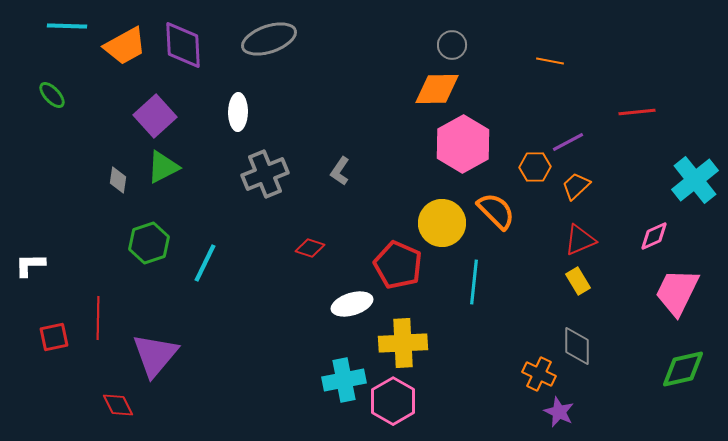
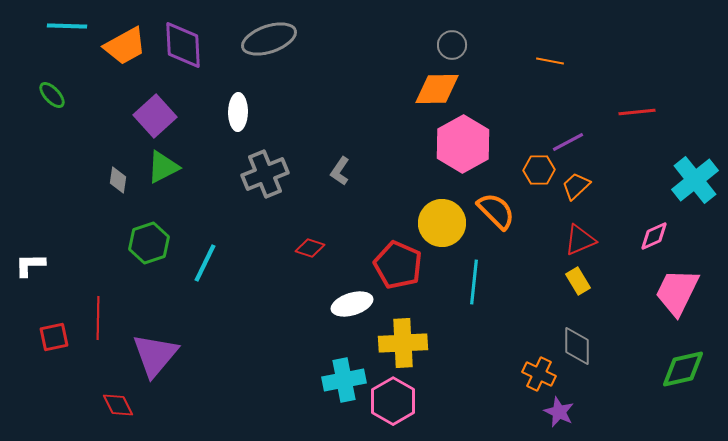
orange hexagon at (535, 167): moved 4 px right, 3 px down
